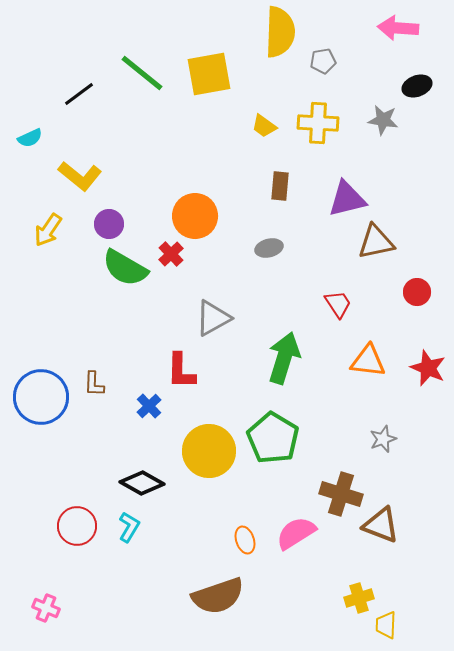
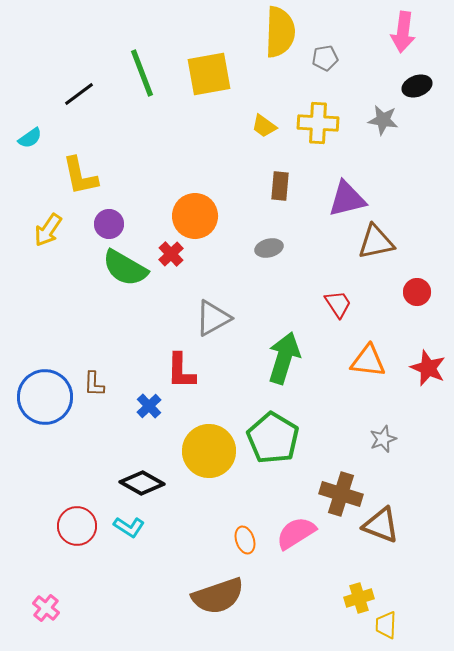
pink arrow at (398, 28): moved 5 px right, 4 px down; rotated 87 degrees counterclockwise
gray pentagon at (323, 61): moved 2 px right, 3 px up
green line at (142, 73): rotated 30 degrees clockwise
cyan semicircle at (30, 138): rotated 10 degrees counterclockwise
yellow L-shape at (80, 176): rotated 39 degrees clockwise
blue circle at (41, 397): moved 4 px right
cyan L-shape at (129, 527): rotated 92 degrees clockwise
pink cross at (46, 608): rotated 16 degrees clockwise
